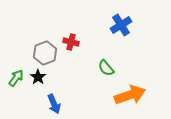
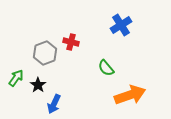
black star: moved 8 px down
blue arrow: rotated 48 degrees clockwise
